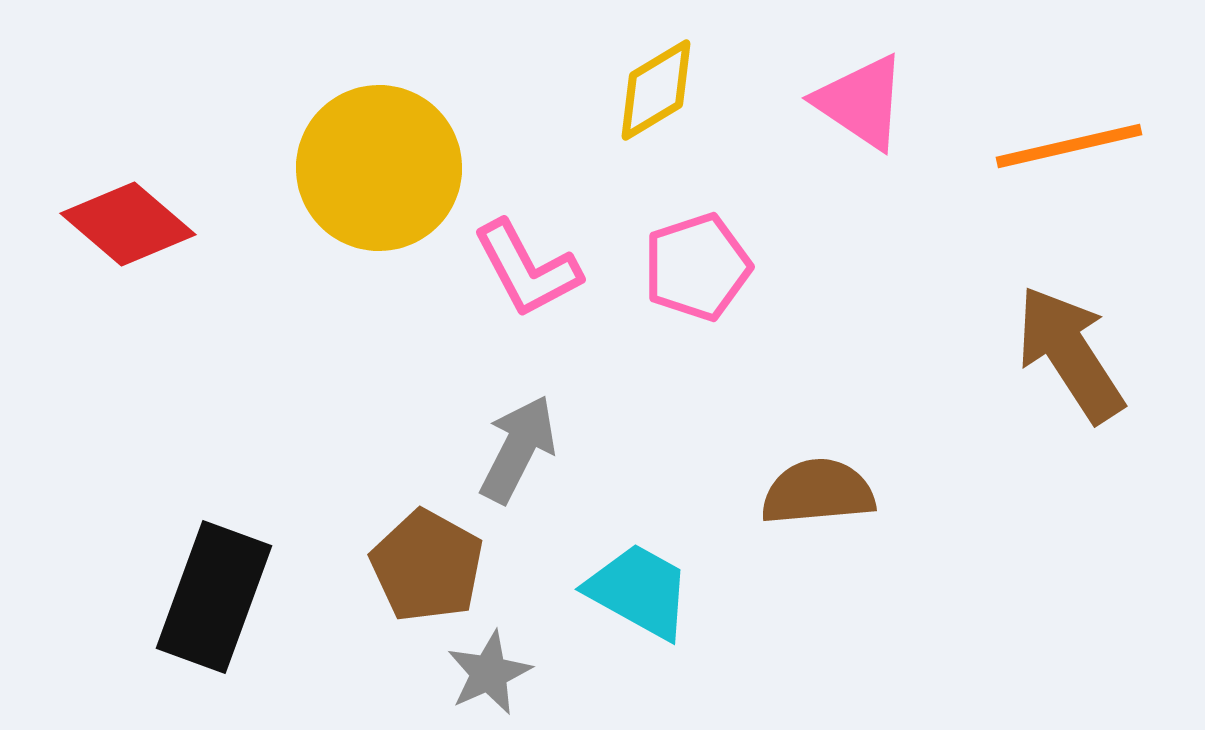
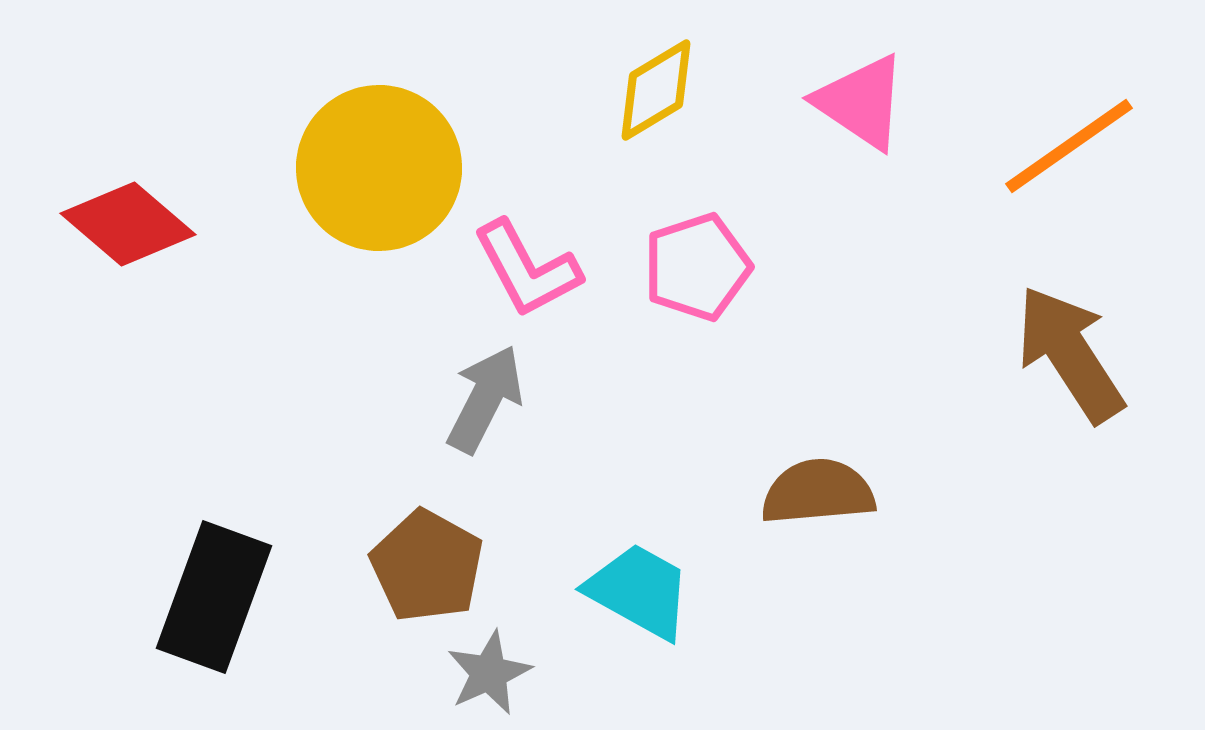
orange line: rotated 22 degrees counterclockwise
gray arrow: moved 33 px left, 50 px up
